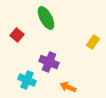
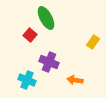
red square: moved 13 px right
orange arrow: moved 7 px right, 7 px up; rotated 14 degrees counterclockwise
